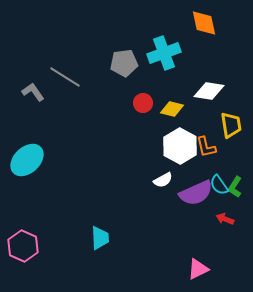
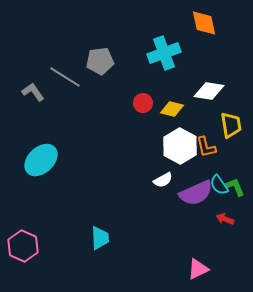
gray pentagon: moved 24 px left, 2 px up
cyan ellipse: moved 14 px right
green L-shape: rotated 125 degrees clockwise
